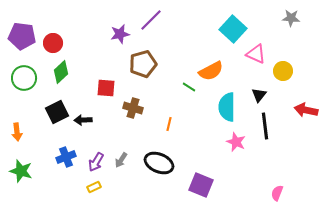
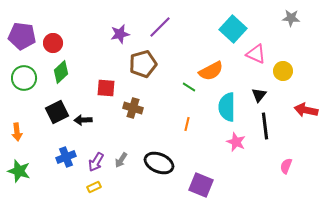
purple line: moved 9 px right, 7 px down
orange line: moved 18 px right
green star: moved 2 px left
pink semicircle: moved 9 px right, 27 px up
